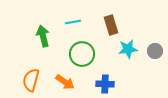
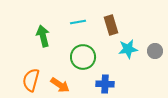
cyan line: moved 5 px right
green circle: moved 1 px right, 3 px down
orange arrow: moved 5 px left, 3 px down
